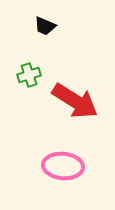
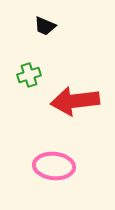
red arrow: rotated 141 degrees clockwise
pink ellipse: moved 9 px left
